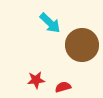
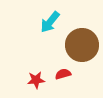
cyan arrow: moved 1 px up; rotated 85 degrees clockwise
red semicircle: moved 13 px up
